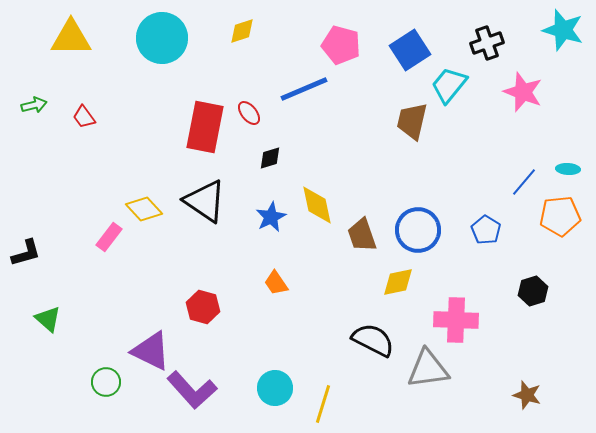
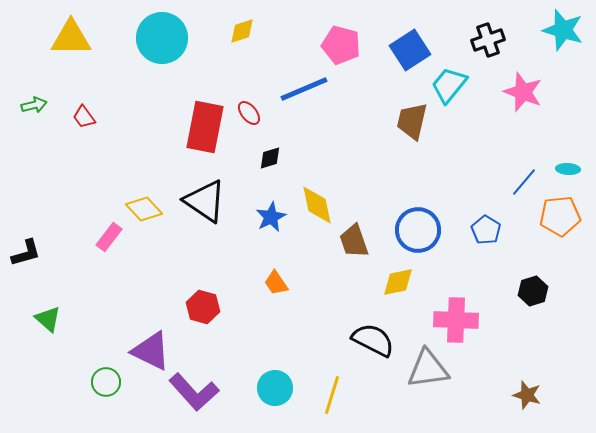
black cross at (487, 43): moved 1 px right, 3 px up
brown trapezoid at (362, 235): moved 8 px left, 6 px down
purple L-shape at (192, 390): moved 2 px right, 2 px down
yellow line at (323, 404): moved 9 px right, 9 px up
